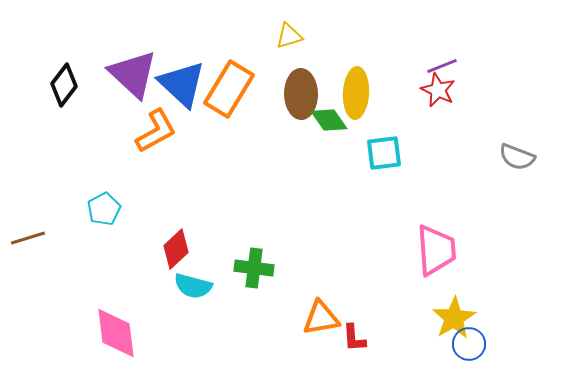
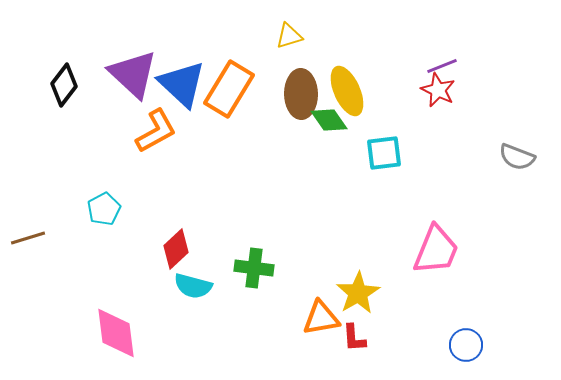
yellow ellipse: moved 9 px left, 2 px up; rotated 27 degrees counterclockwise
pink trapezoid: rotated 26 degrees clockwise
yellow star: moved 96 px left, 25 px up
blue circle: moved 3 px left, 1 px down
